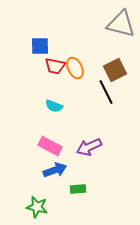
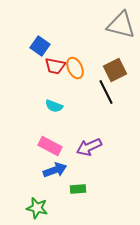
gray triangle: moved 1 px down
blue square: rotated 36 degrees clockwise
green star: moved 1 px down
